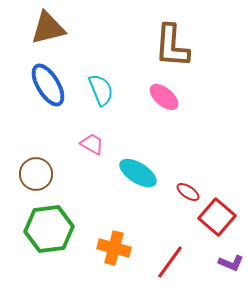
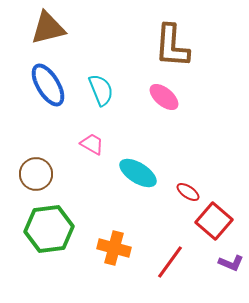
red square: moved 3 px left, 4 px down
